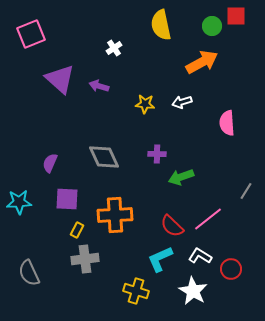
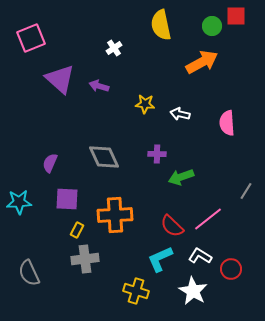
pink square: moved 4 px down
white arrow: moved 2 px left, 12 px down; rotated 30 degrees clockwise
